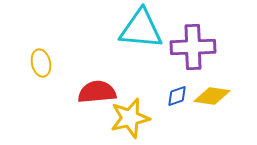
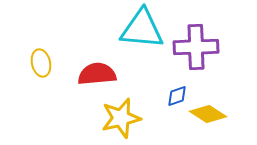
cyan triangle: moved 1 px right
purple cross: moved 3 px right
red semicircle: moved 18 px up
yellow diamond: moved 4 px left, 18 px down; rotated 24 degrees clockwise
yellow star: moved 9 px left
